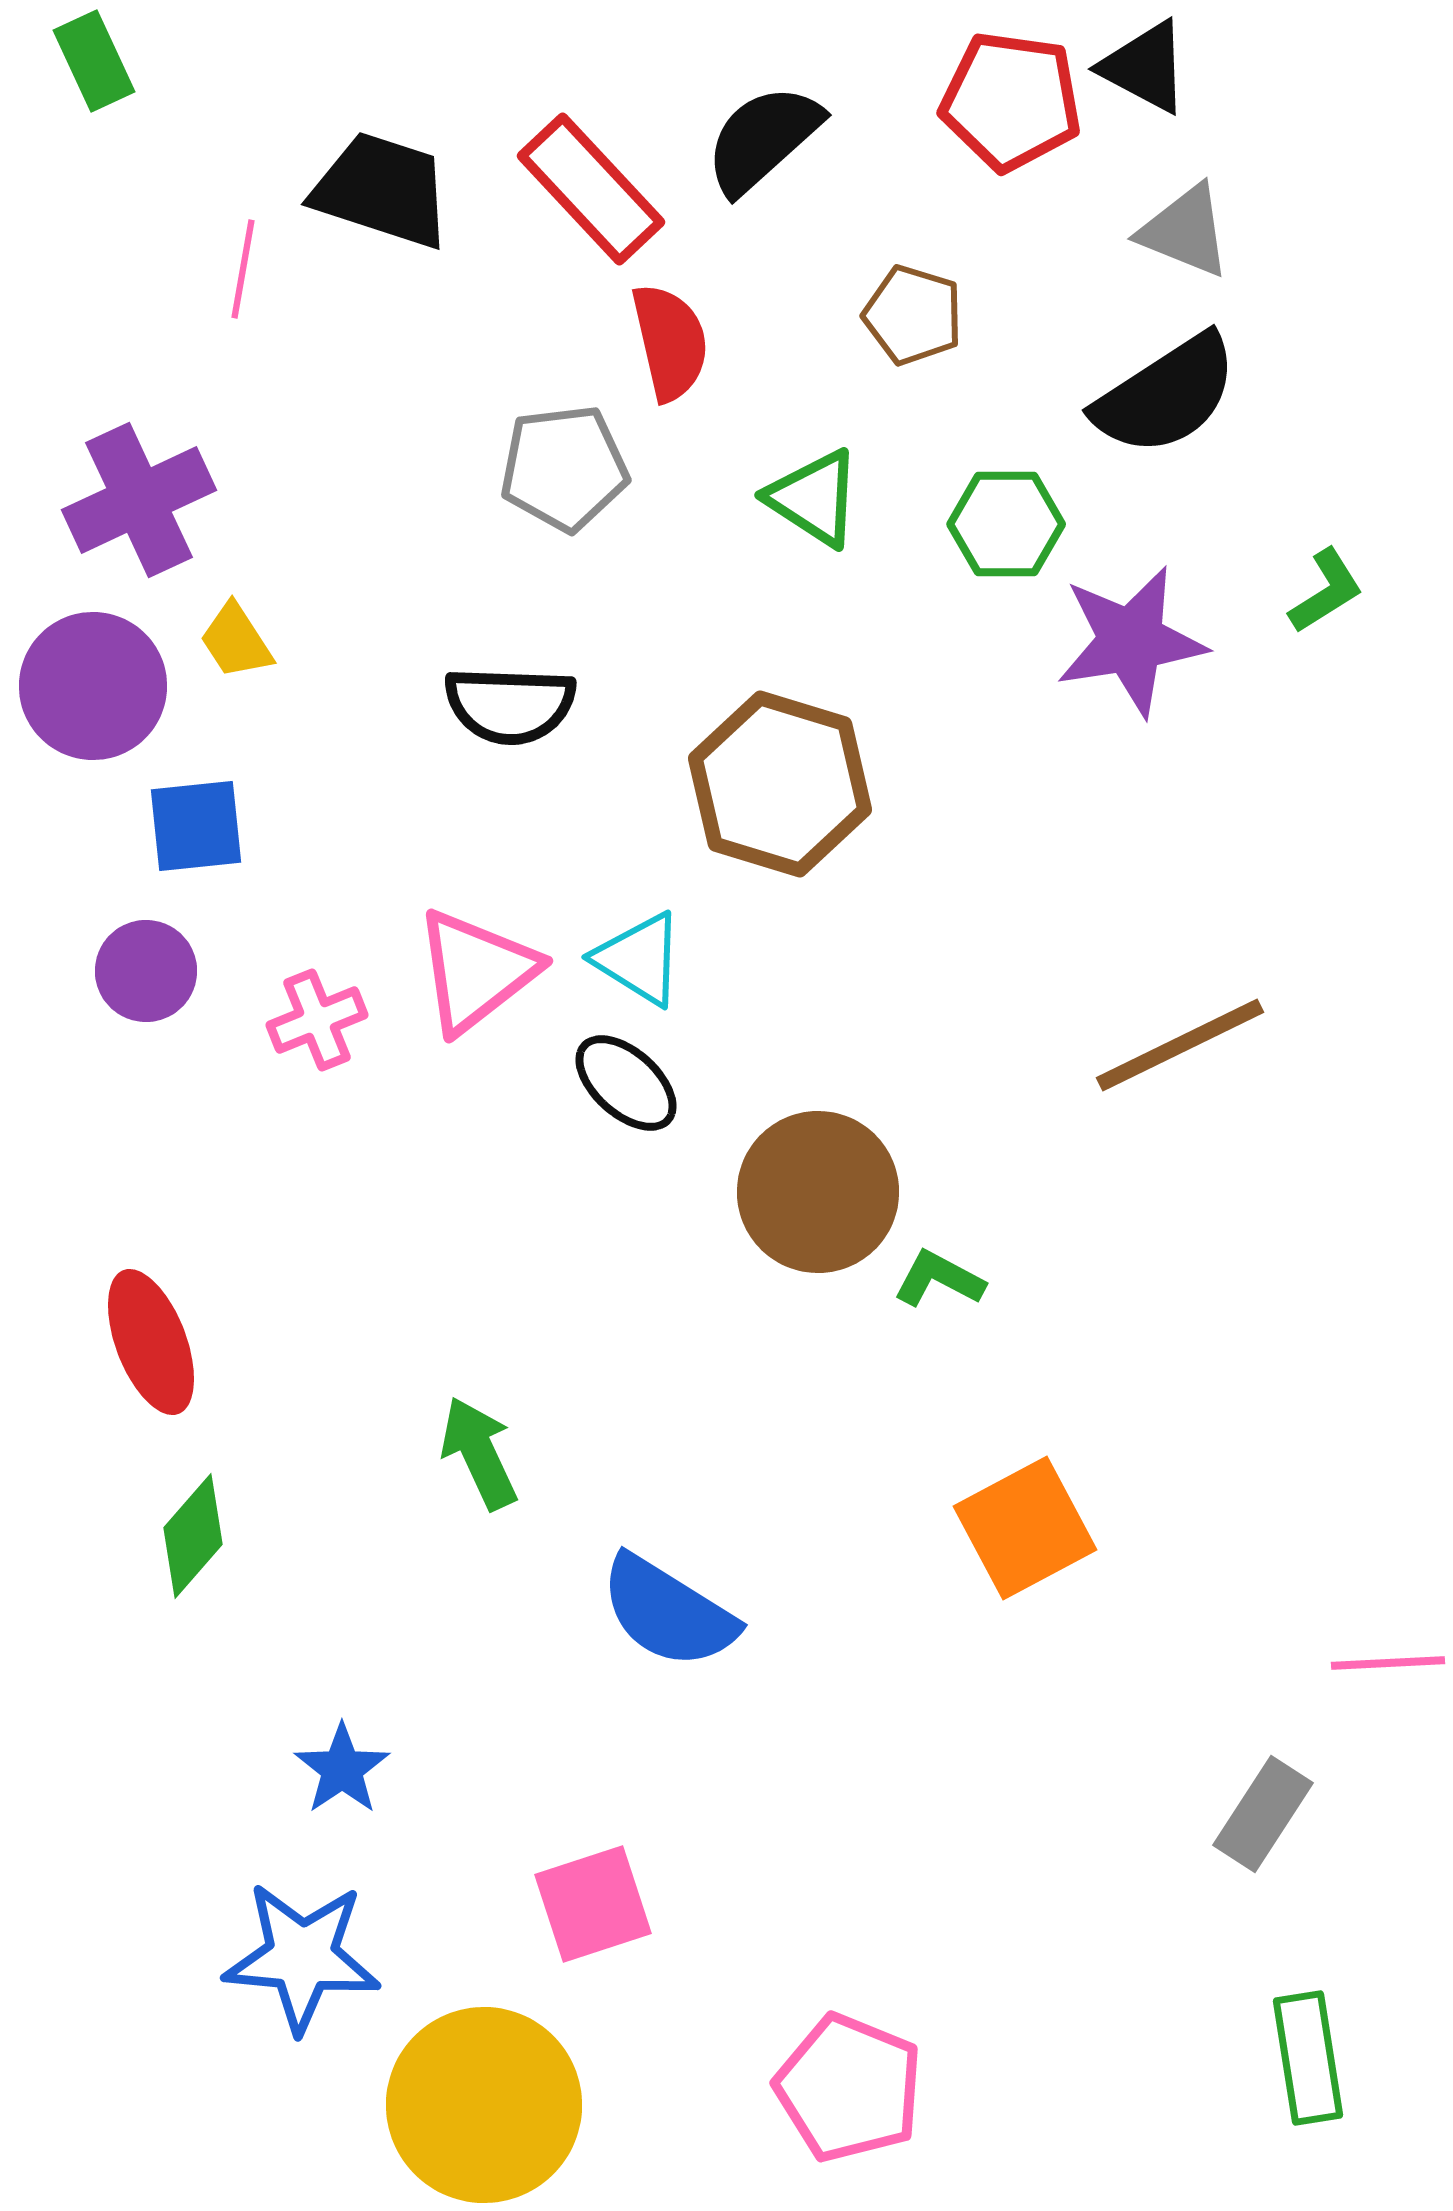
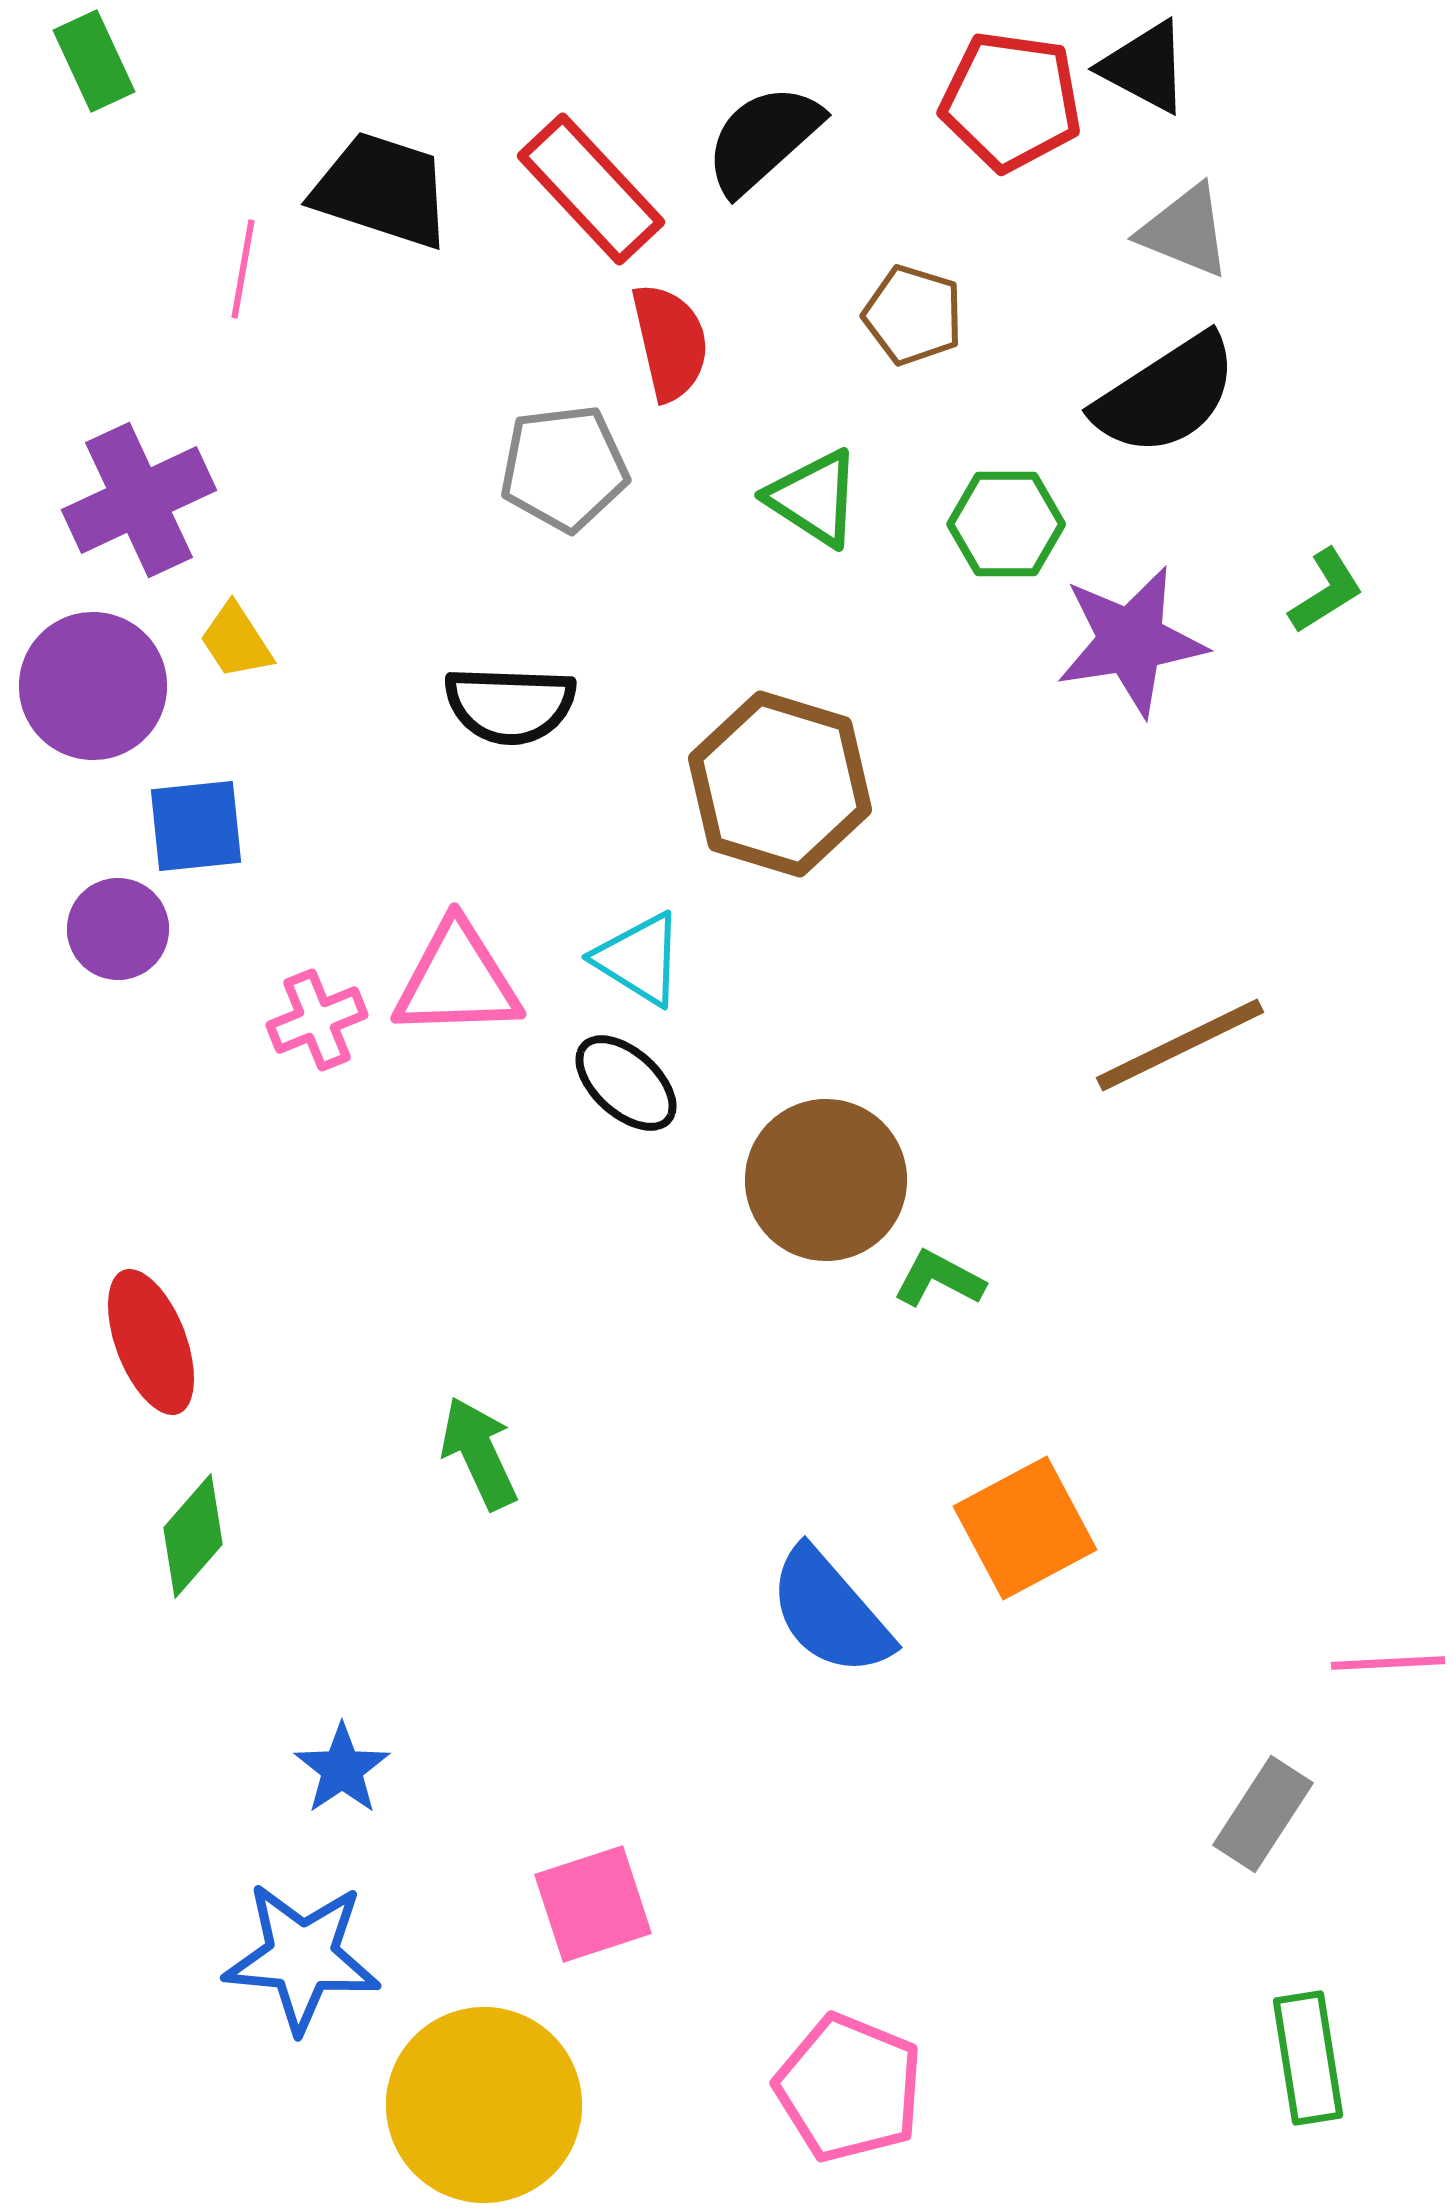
purple circle at (146, 971): moved 28 px left, 42 px up
pink triangle at (476, 971): moved 19 px left, 9 px down; rotated 36 degrees clockwise
brown circle at (818, 1192): moved 8 px right, 12 px up
blue semicircle at (668, 1612): moved 162 px right; rotated 17 degrees clockwise
